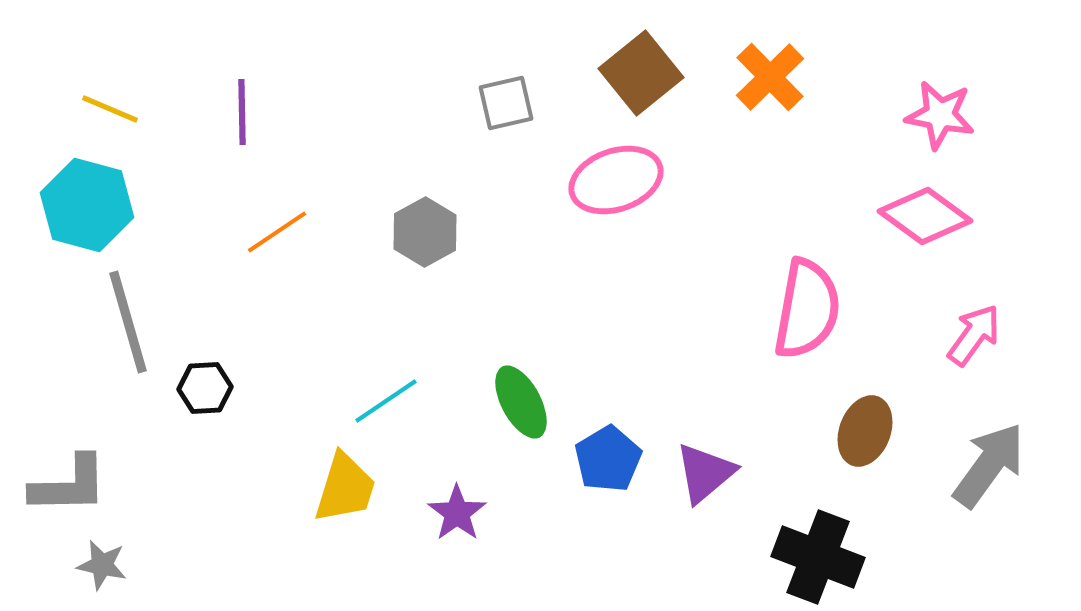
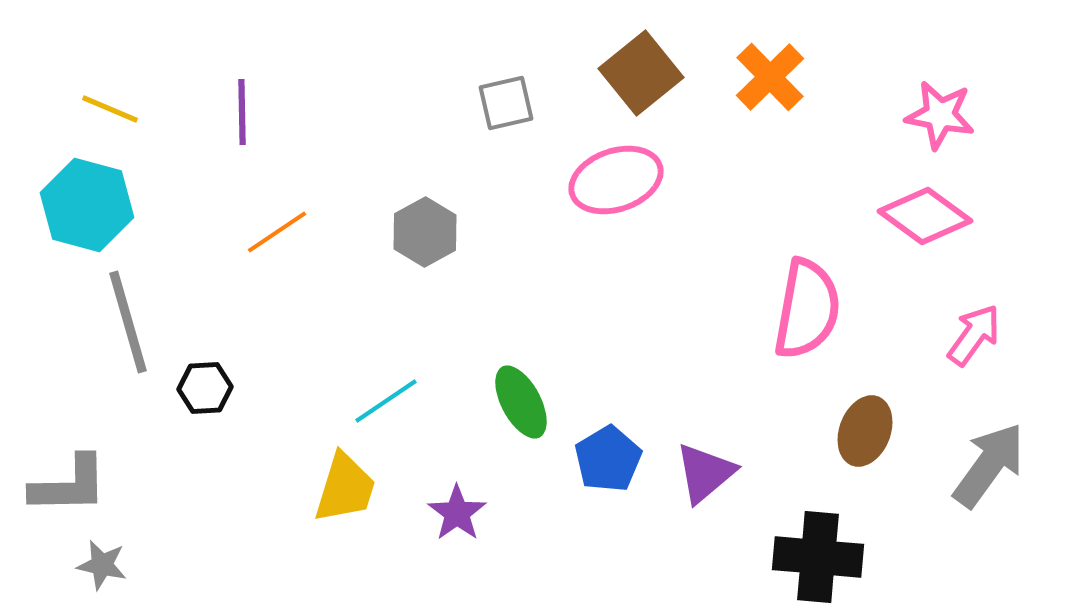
black cross: rotated 16 degrees counterclockwise
